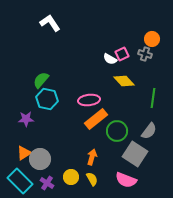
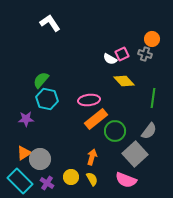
green circle: moved 2 px left
gray square: rotated 15 degrees clockwise
